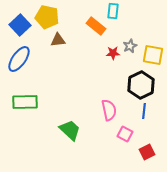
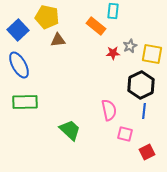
blue square: moved 2 px left, 5 px down
yellow square: moved 1 px left, 1 px up
blue ellipse: moved 6 px down; rotated 64 degrees counterclockwise
pink square: rotated 14 degrees counterclockwise
